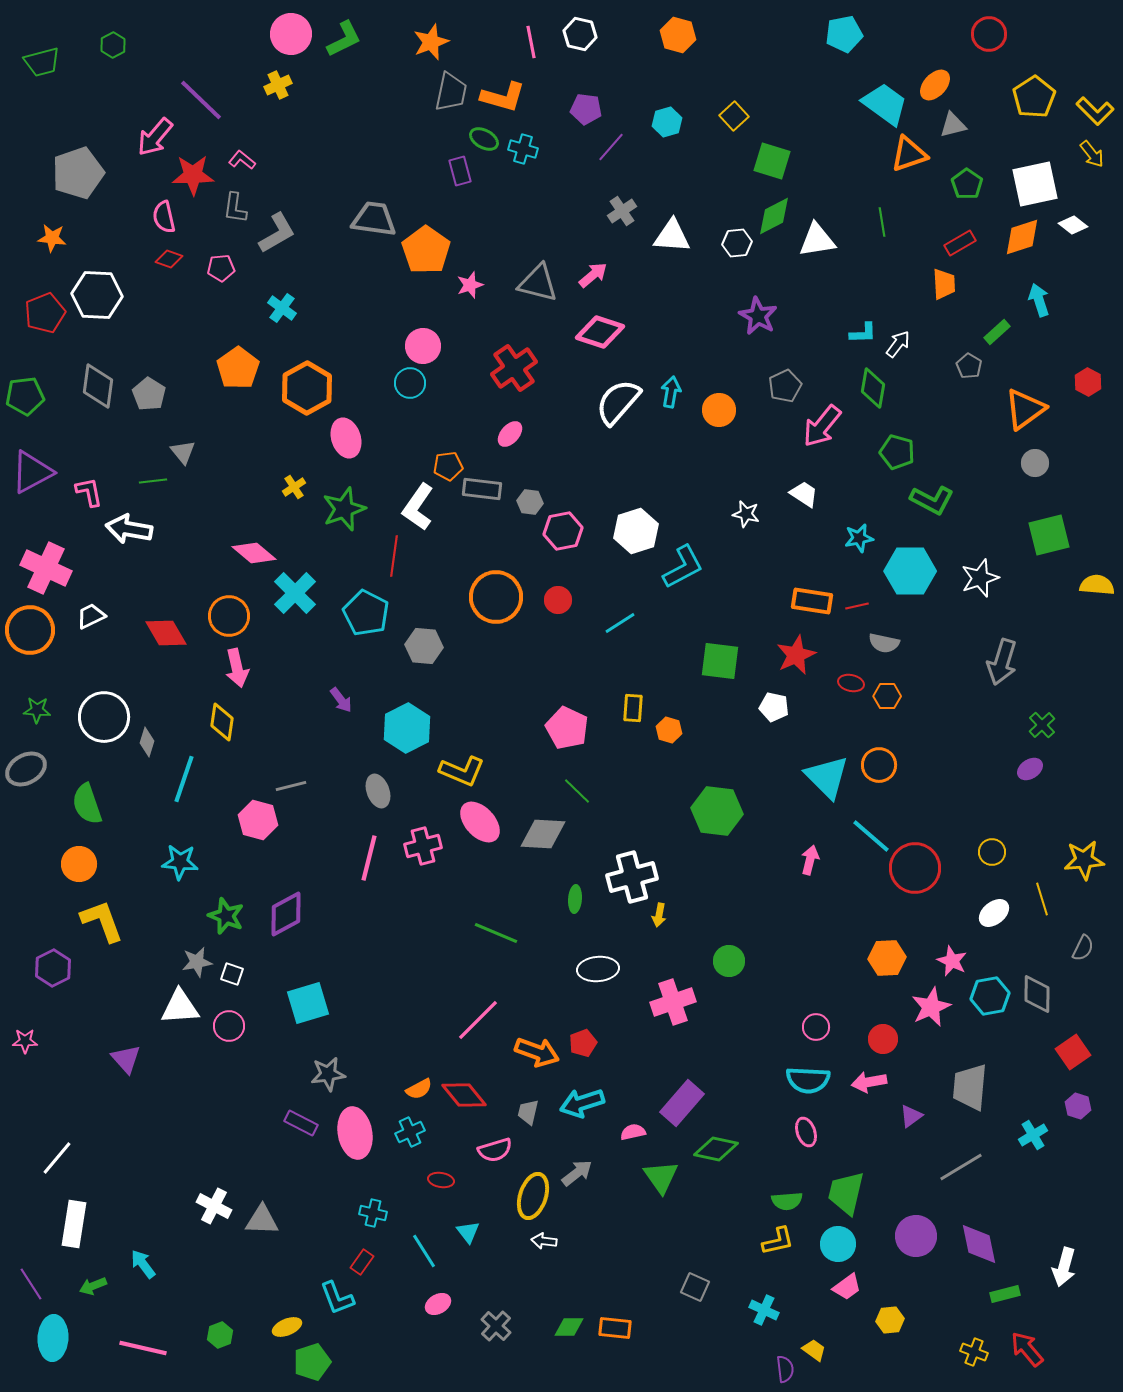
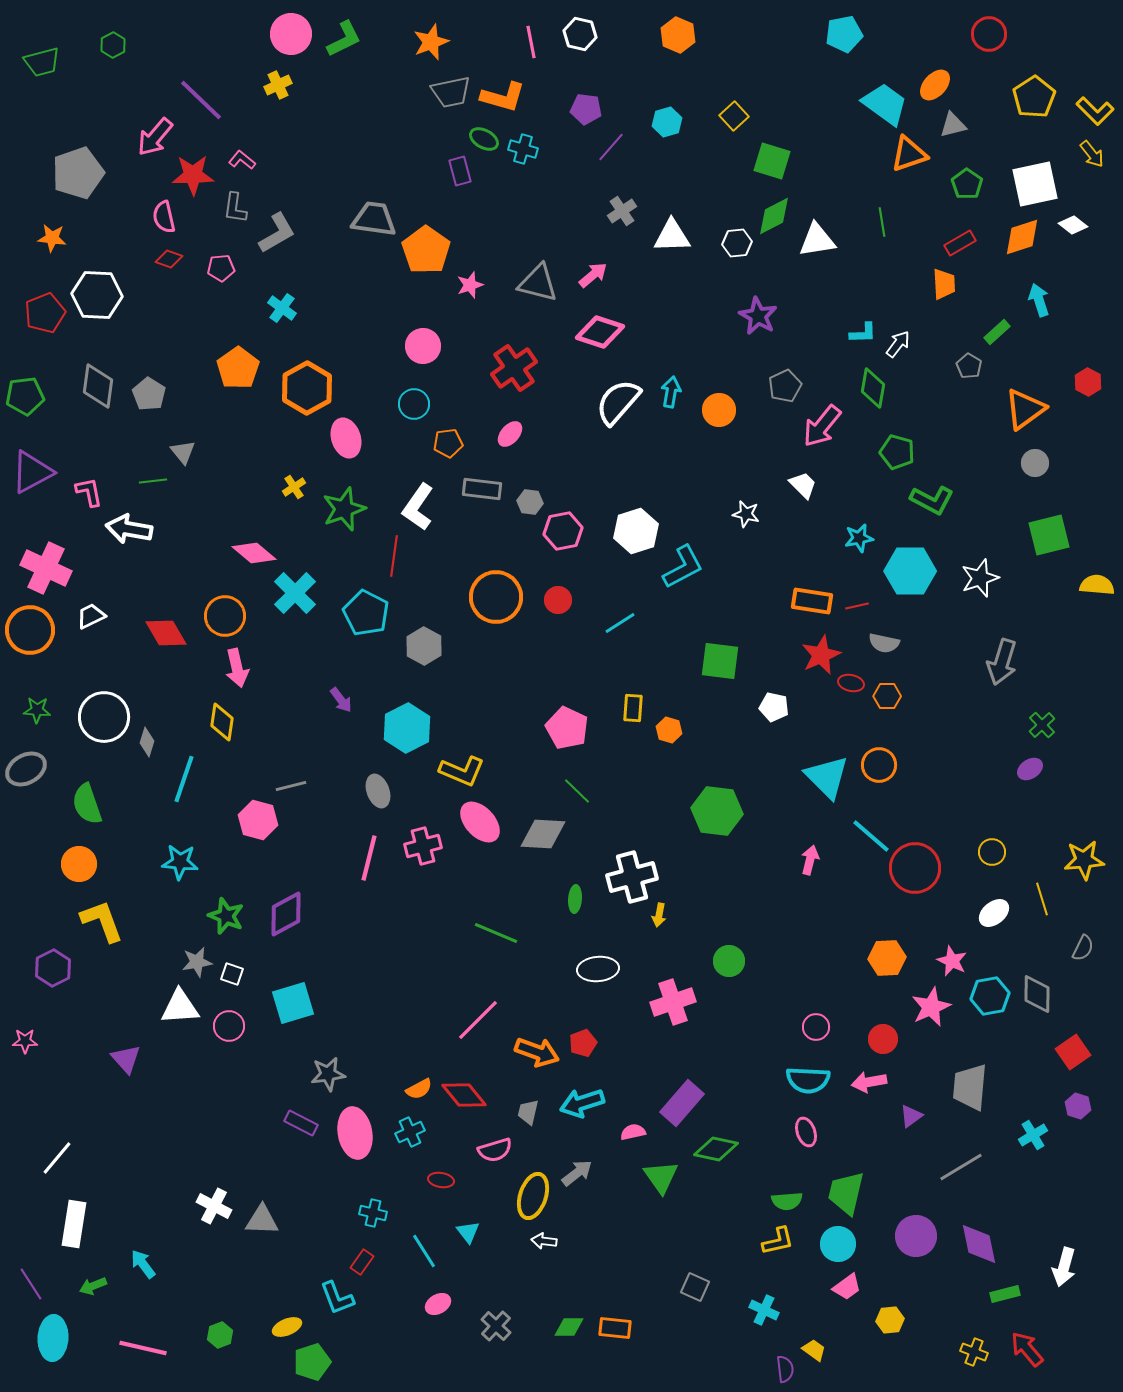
orange hexagon at (678, 35): rotated 8 degrees clockwise
gray trapezoid at (451, 92): rotated 66 degrees clockwise
white triangle at (672, 236): rotated 6 degrees counterclockwise
cyan circle at (410, 383): moved 4 px right, 21 px down
orange pentagon at (448, 466): moved 23 px up
white trapezoid at (804, 494): moved 1 px left, 9 px up; rotated 12 degrees clockwise
orange circle at (229, 616): moved 4 px left
gray hexagon at (424, 646): rotated 24 degrees clockwise
red star at (796, 655): moved 25 px right
cyan square at (308, 1003): moved 15 px left
